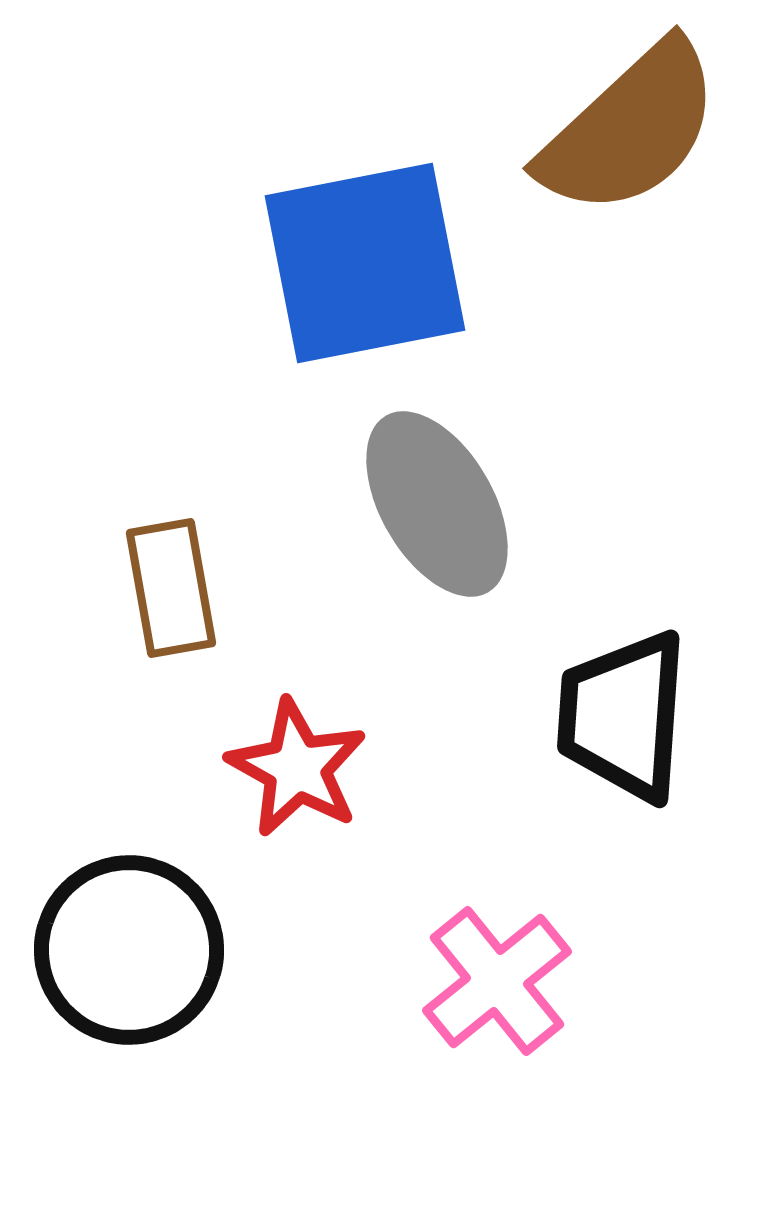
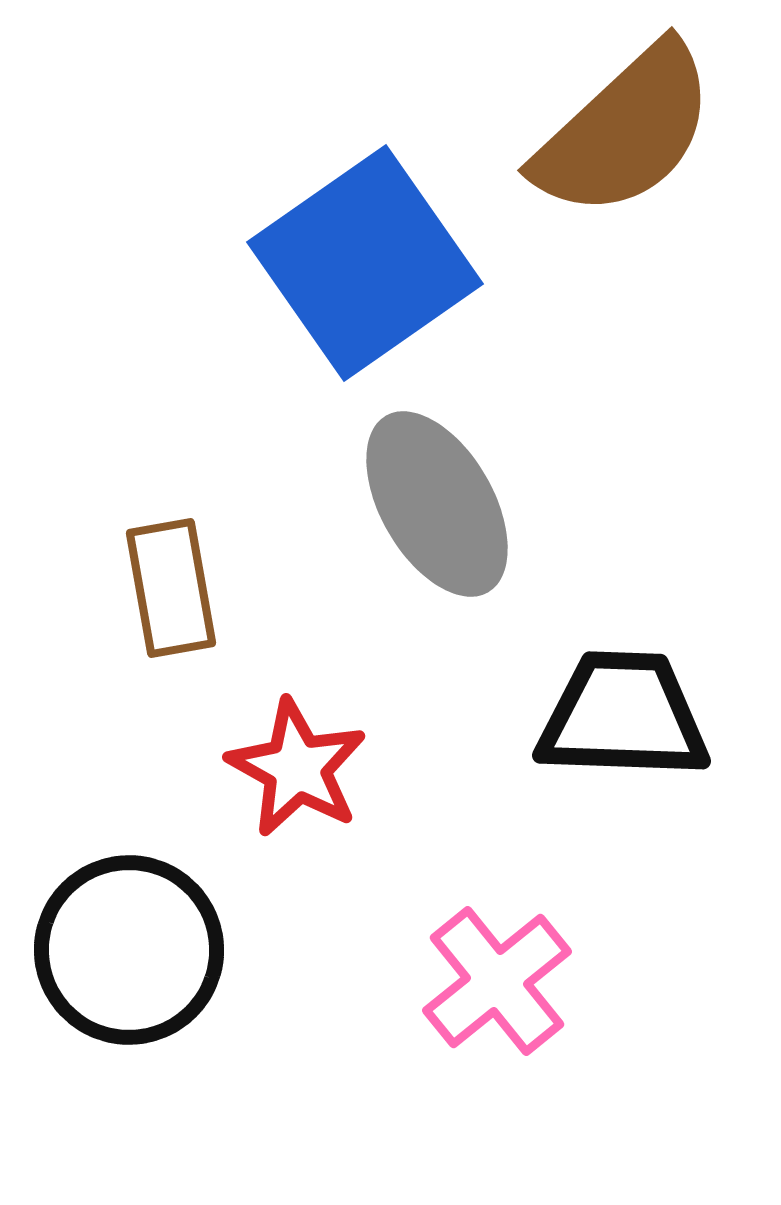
brown semicircle: moved 5 px left, 2 px down
blue square: rotated 24 degrees counterclockwise
black trapezoid: rotated 88 degrees clockwise
